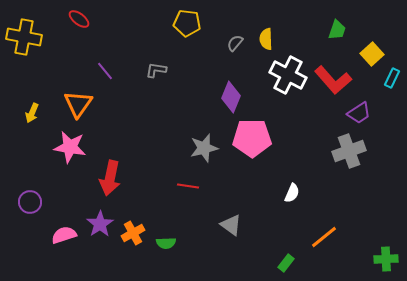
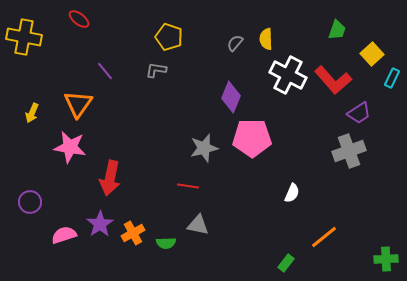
yellow pentagon: moved 18 px left, 14 px down; rotated 12 degrees clockwise
gray triangle: moved 33 px left; rotated 25 degrees counterclockwise
